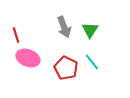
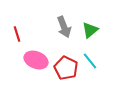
green triangle: rotated 18 degrees clockwise
red line: moved 1 px right, 1 px up
pink ellipse: moved 8 px right, 2 px down
cyan line: moved 2 px left, 1 px up
